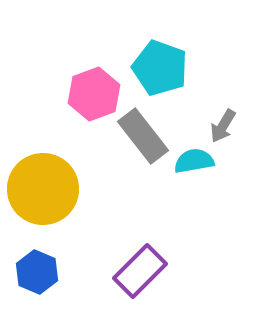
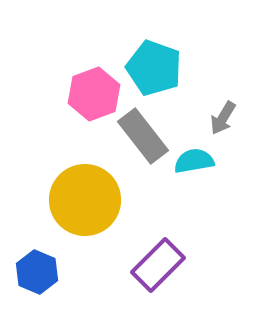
cyan pentagon: moved 6 px left
gray arrow: moved 8 px up
yellow circle: moved 42 px right, 11 px down
purple rectangle: moved 18 px right, 6 px up
